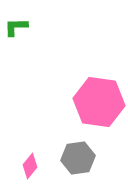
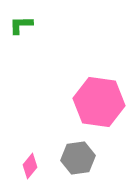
green L-shape: moved 5 px right, 2 px up
